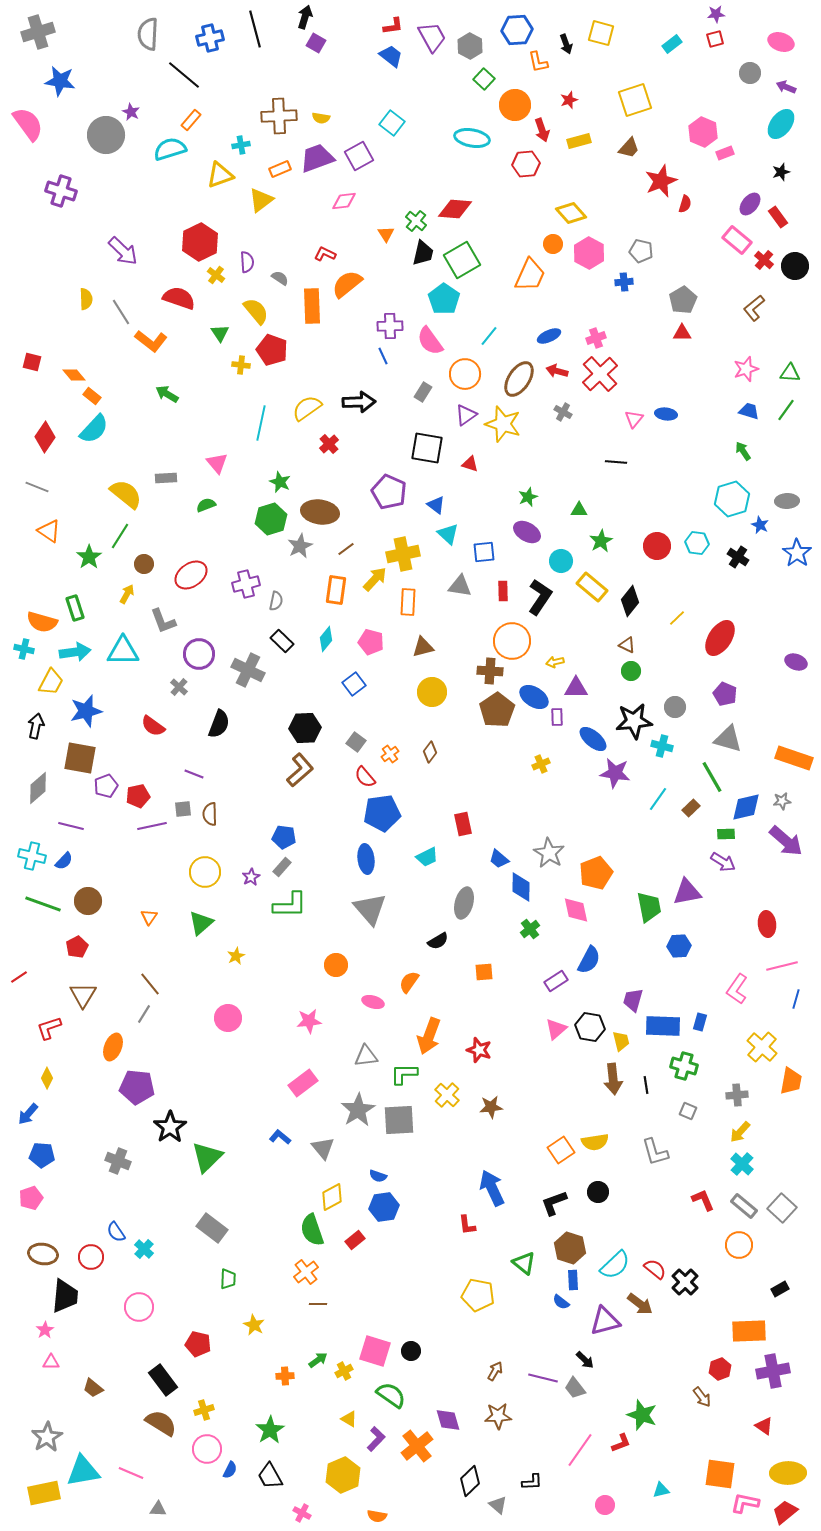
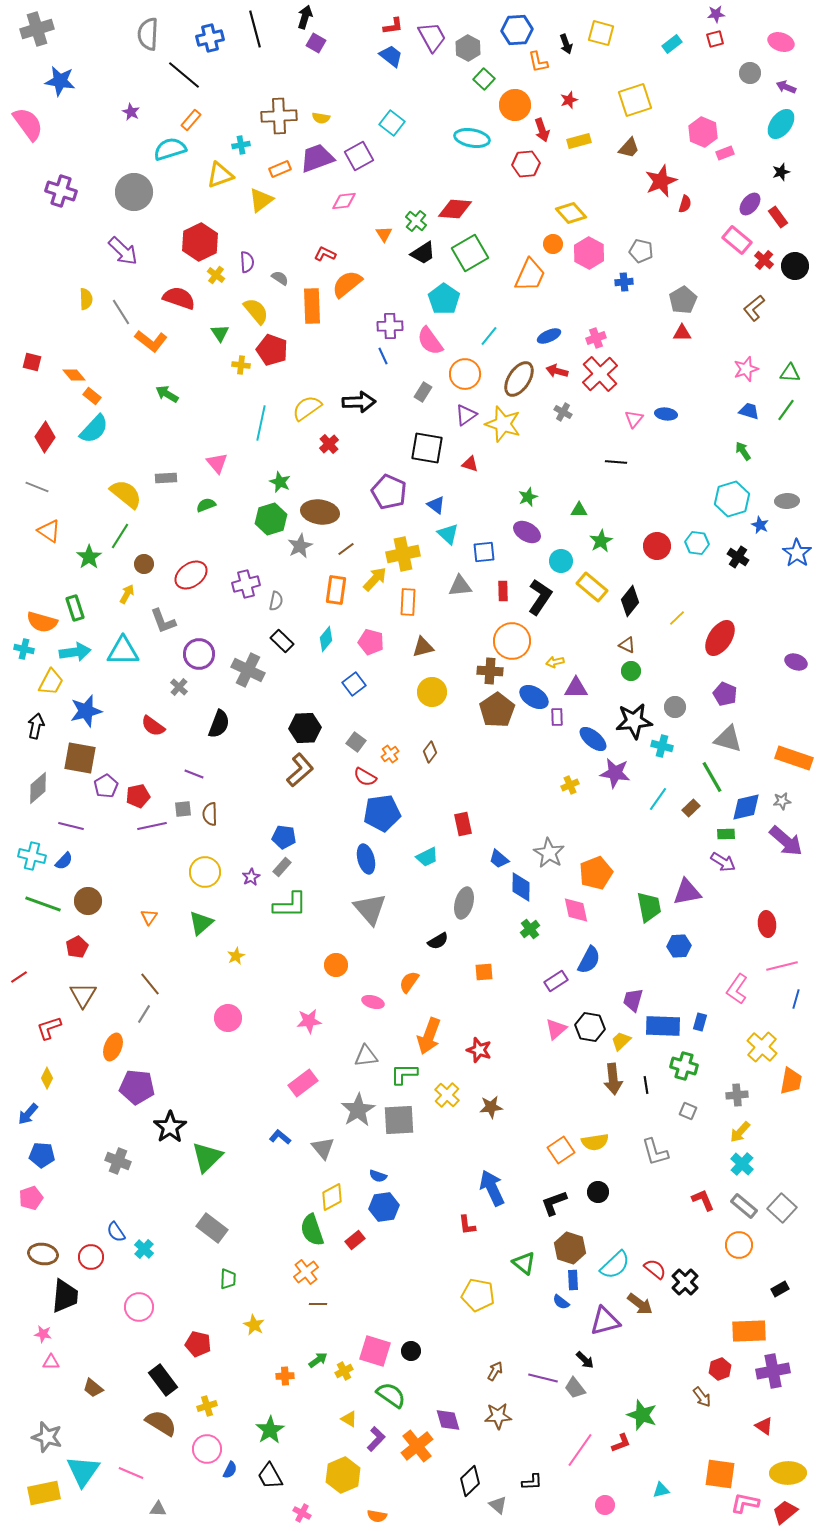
gray cross at (38, 32): moved 1 px left, 3 px up
gray hexagon at (470, 46): moved 2 px left, 2 px down
gray circle at (106, 135): moved 28 px right, 57 px down
orange triangle at (386, 234): moved 2 px left
black trapezoid at (423, 253): rotated 44 degrees clockwise
green square at (462, 260): moved 8 px right, 7 px up
gray triangle at (460, 586): rotated 15 degrees counterclockwise
yellow cross at (541, 764): moved 29 px right, 21 px down
red semicircle at (365, 777): rotated 20 degrees counterclockwise
purple pentagon at (106, 786): rotated 10 degrees counterclockwise
blue ellipse at (366, 859): rotated 8 degrees counterclockwise
yellow trapezoid at (621, 1041): rotated 120 degrees counterclockwise
pink star at (45, 1330): moved 2 px left, 4 px down; rotated 30 degrees counterclockwise
yellow cross at (204, 1410): moved 3 px right, 4 px up
gray star at (47, 1437): rotated 24 degrees counterclockwise
cyan triangle at (83, 1471): rotated 45 degrees counterclockwise
